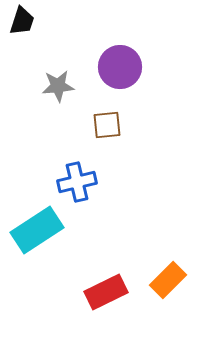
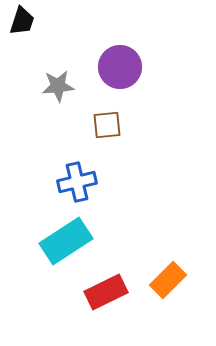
cyan rectangle: moved 29 px right, 11 px down
